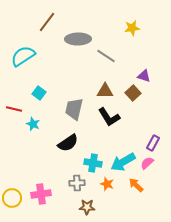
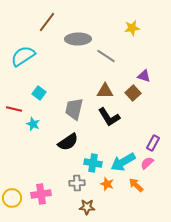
black semicircle: moved 1 px up
